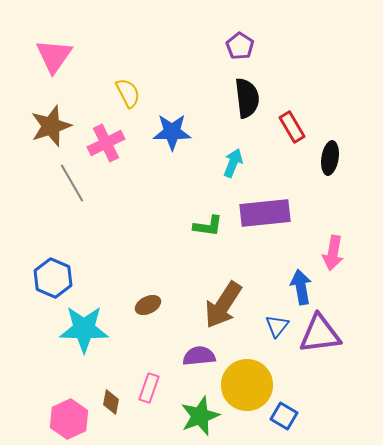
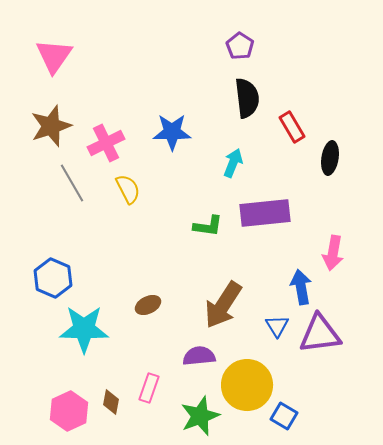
yellow semicircle: moved 96 px down
blue triangle: rotated 10 degrees counterclockwise
pink hexagon: moved 8 px up
